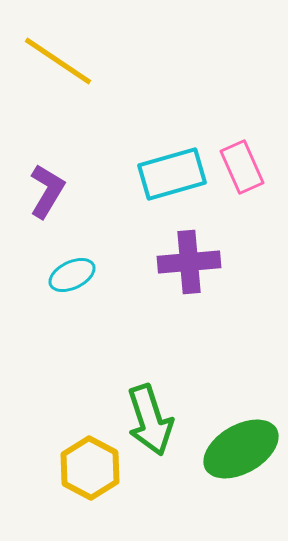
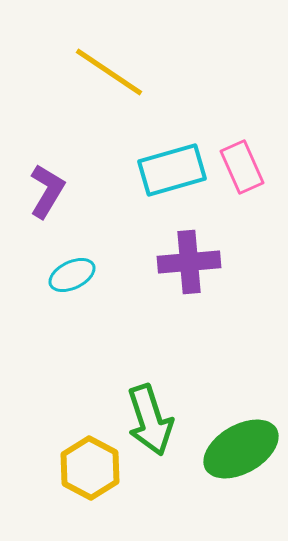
yellow line: moved 51 px right, 11 px down
cyan rectangle: moved 4 px up
